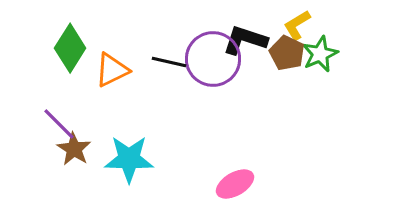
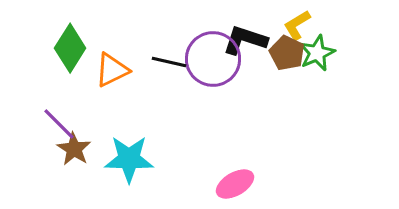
green star: moved 3 px left, 1 px up
